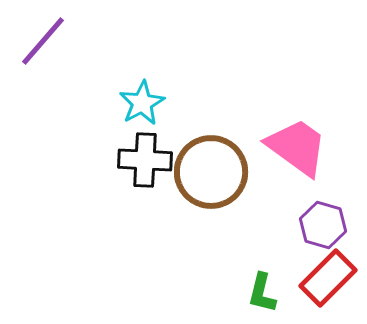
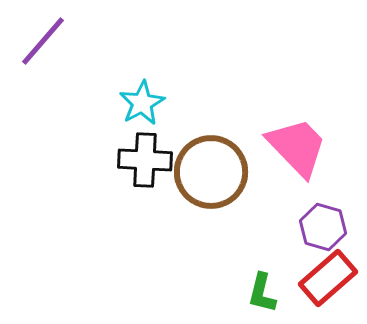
pink trapezoid: rotated 10 degrees clockwise
purple hexagon: moved 2 px down
red rectangle: rotated 4 degrees clockwise
